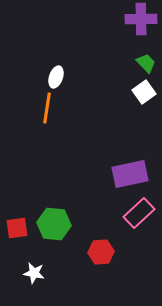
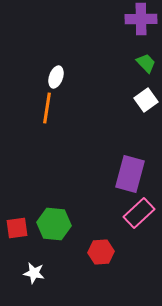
white square: moved 2 px right, 8 px down
purple rectangle: rotated 63 degrees counterclockwise
